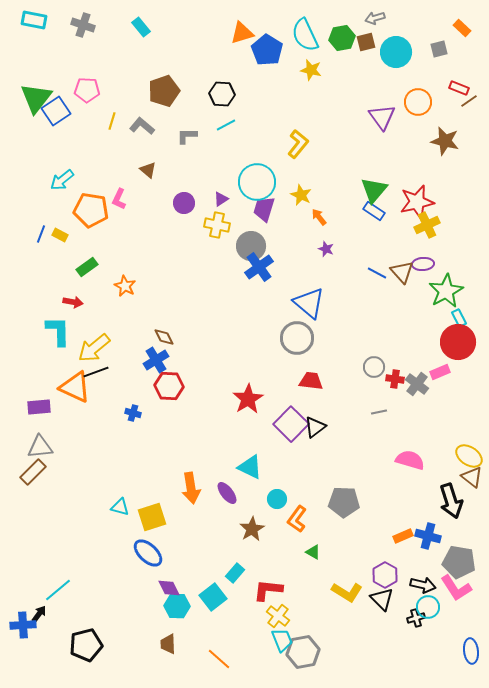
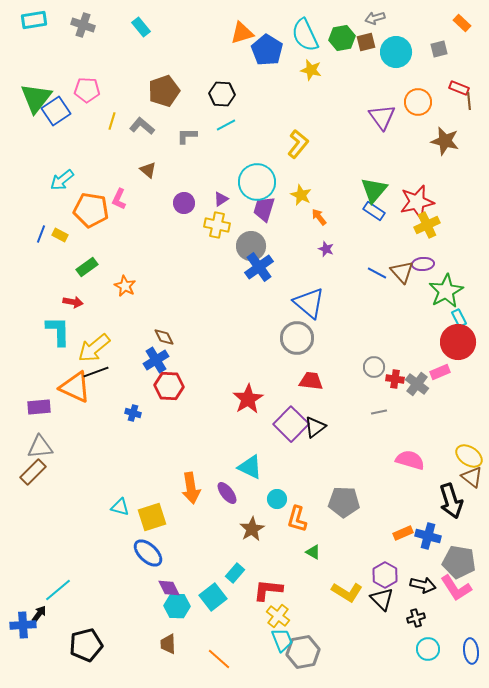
cyan rectangle at (34, 20): rotated 20 degrees counterclockwise
orange rectangle at (462, 28): moved 5 px up
brown line at (469, 101): rotated 60 degrees counterclockwise
orange L-shape at (297, 519): rotated 20 degrees counterclockwise
orange rectangle at (403, 536): moved 3 px up
cyan circle at (428, 607): moved 42 px down
